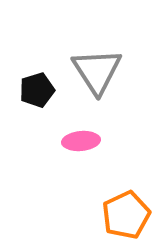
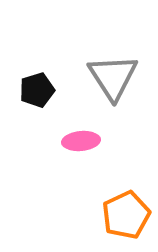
gray triangle: moved 16 px right, 6 px down
